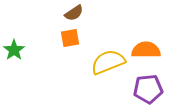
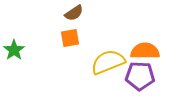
orange semicircle: moved 1 px left, 1 px down
purple pentagon: moved 8 px left, 13 px up; rotated 8 degrees clockwise
